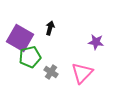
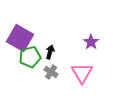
black arrow: moved 24 px down
purple star: moved 5 px left; rotated 28 degrees clockwise
pink triangle: rotated 15 degrees counterclockwise
